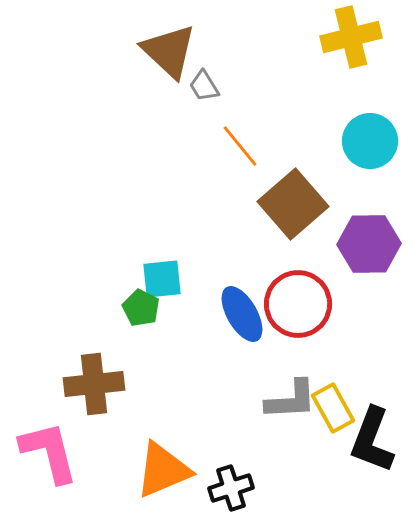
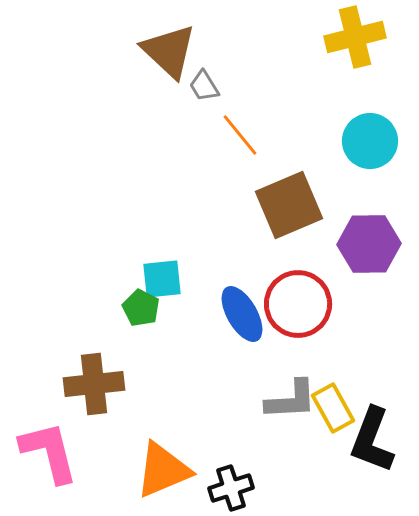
yellow cross: moved 4 px right
orange line: moved 11 px up
brown square: moved 4 px left, 1 px down; rotated 18 degrees clockwise
